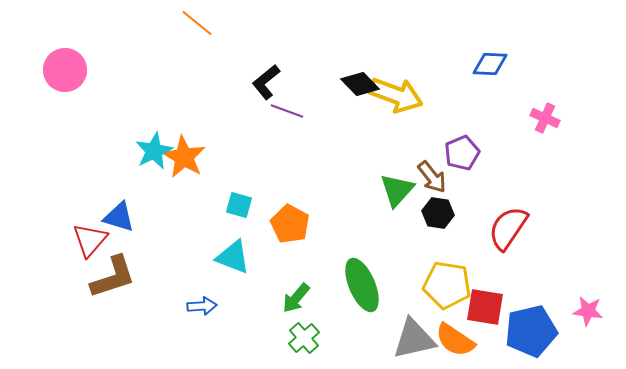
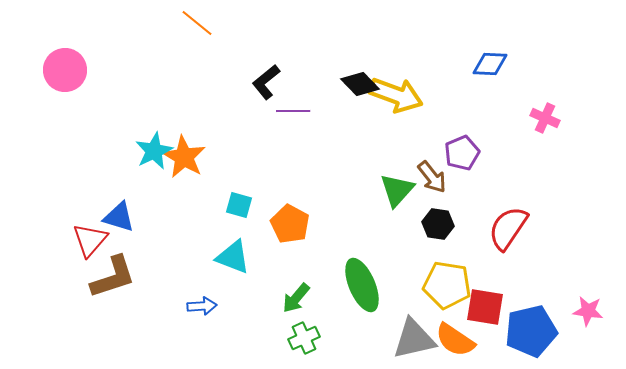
purple line: moved 6 px right; rotated 20 degrees counterclockwise
black hexagon: moved 11 px down
green cross: rotated 16 degrees clockwise
